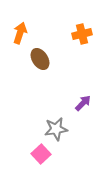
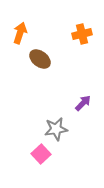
brown ellipse: rotated 20 degrees counterclockwise
